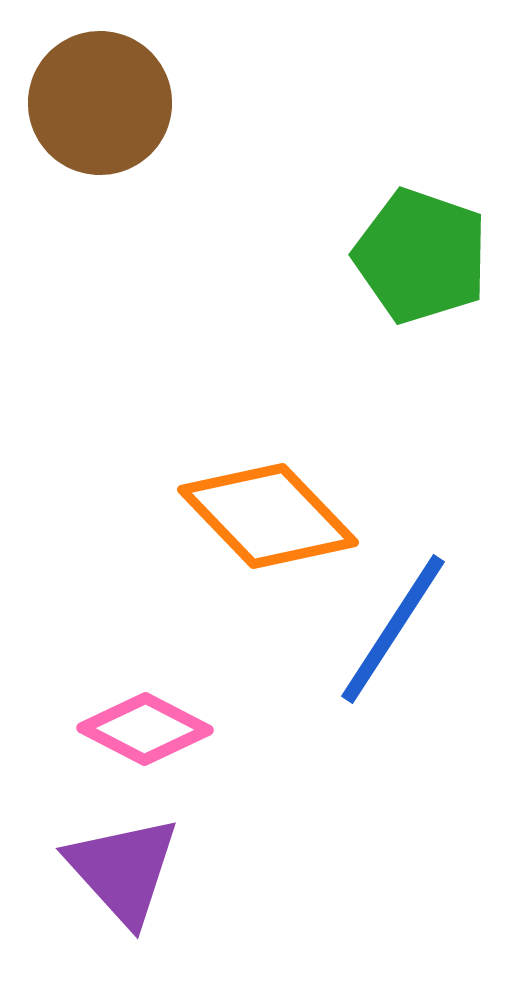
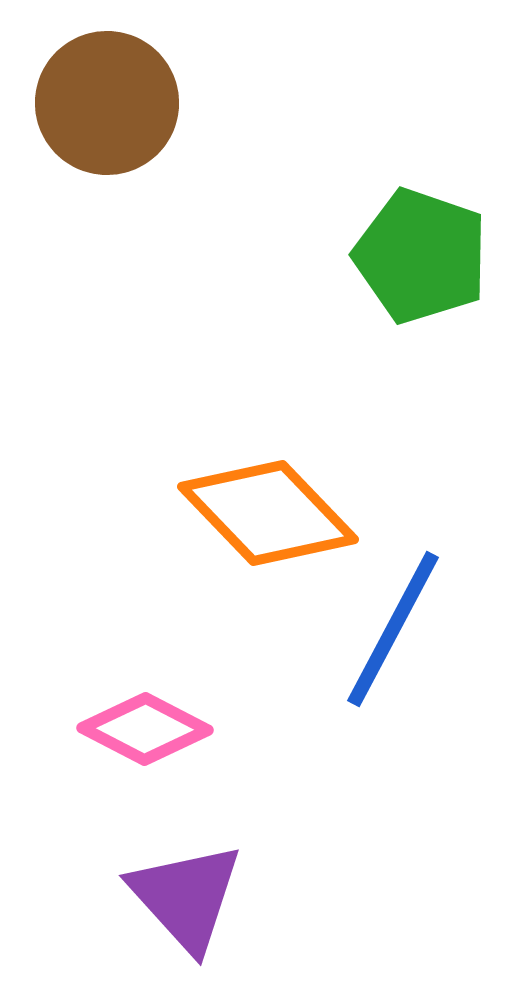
brown circle: moved 7 px right
orange diamond: moved 3 px up
blue line: rotated 5 degrees counterclockwise
purple triangle: moved 63 px right, 27 px down
